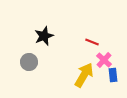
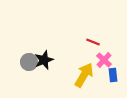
black star: moved 24 px down
red line: moved 1 px right
